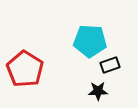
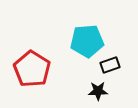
cyan pentagon: moved 3 px left; rotated 8 degrees counterclockwise
red pentagon: moved 7 px right
